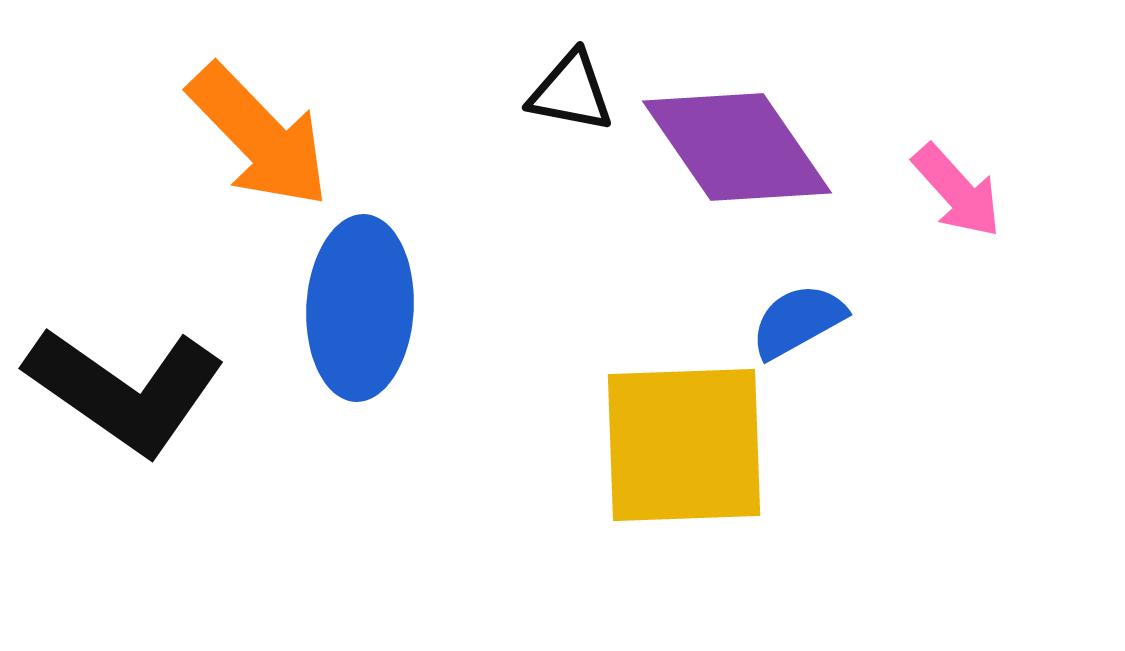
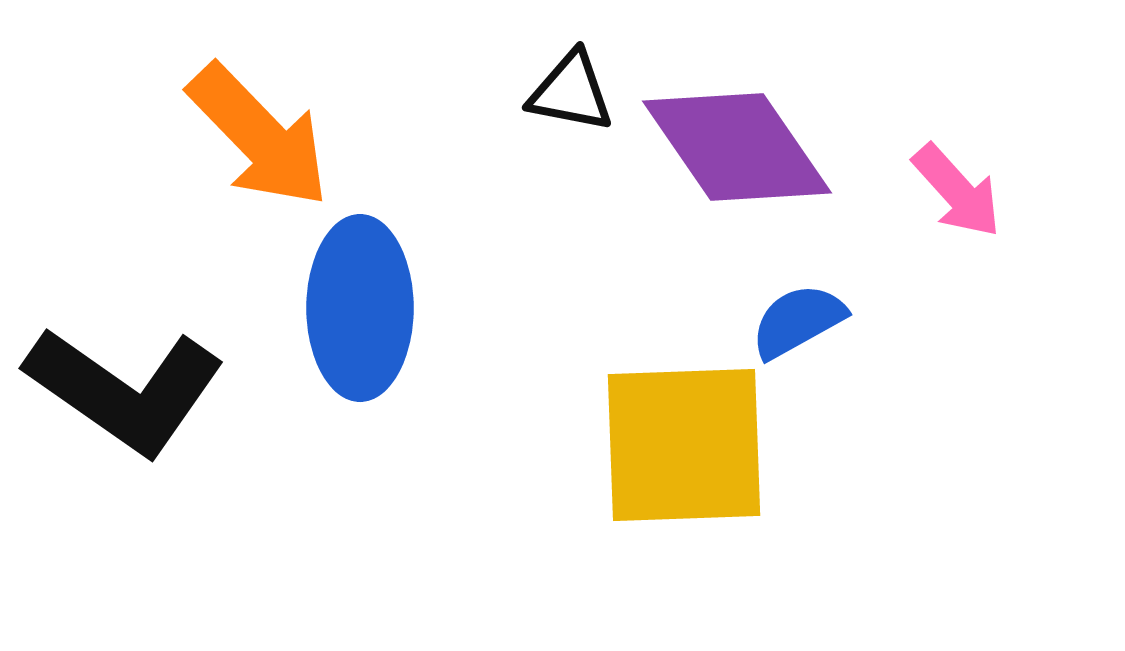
blue ellipse: rotated 3 degrees counterclockwise
